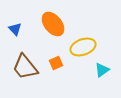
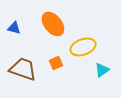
blue triangle: moved 1 px left, 1 px up; rotated 32 degrees counterclockwise
brown trapezoid: moved 2 px left, 2 px down; rotated 148 degrees clockwise
